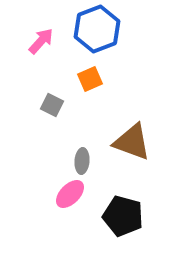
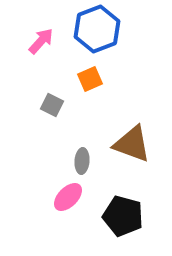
brown triangle: moved 2 px down
pink ellipse: moved 2 px left, 3 px down
